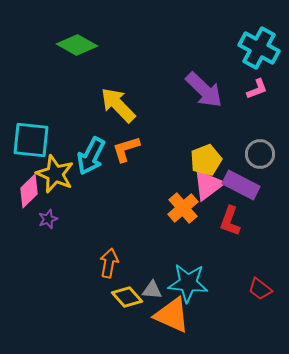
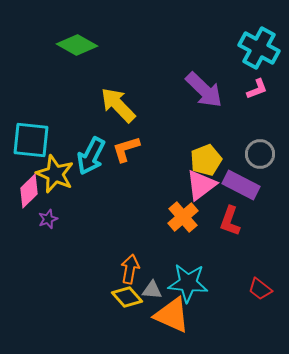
pink triangle: moved 7 px left
orange cross: moved 9 px down
orange arrow: moved 21 px right, 6 px down
